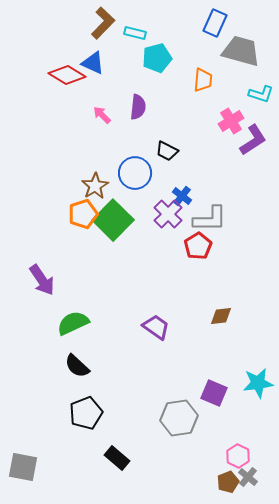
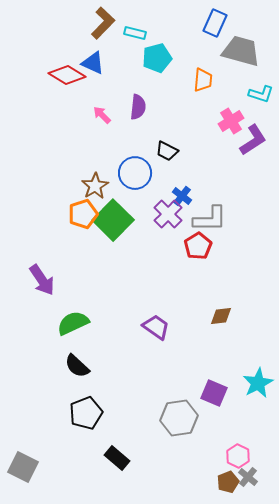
cyan star: rotated 20 degrees counterclockwise
gray square: rotated 16 degrees clockwise
